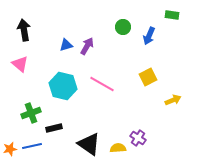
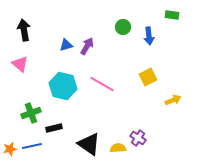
blue arrow: rotated 30 degrees counterclockwise
